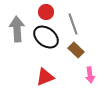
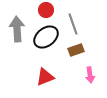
red circle: moved 2 px up
black ellipse: rotated 75 degrees counterclockwise
brown rectangle: rotated 63 degrees counterclockwise
